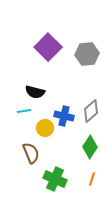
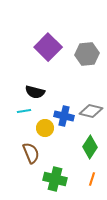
gray diamond: rotated 55 degrees clockwise
green cross: rotated 10 degrees counterclockwise
